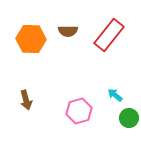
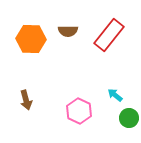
pink hexagon: rotated 20 degrees counterclockwise
